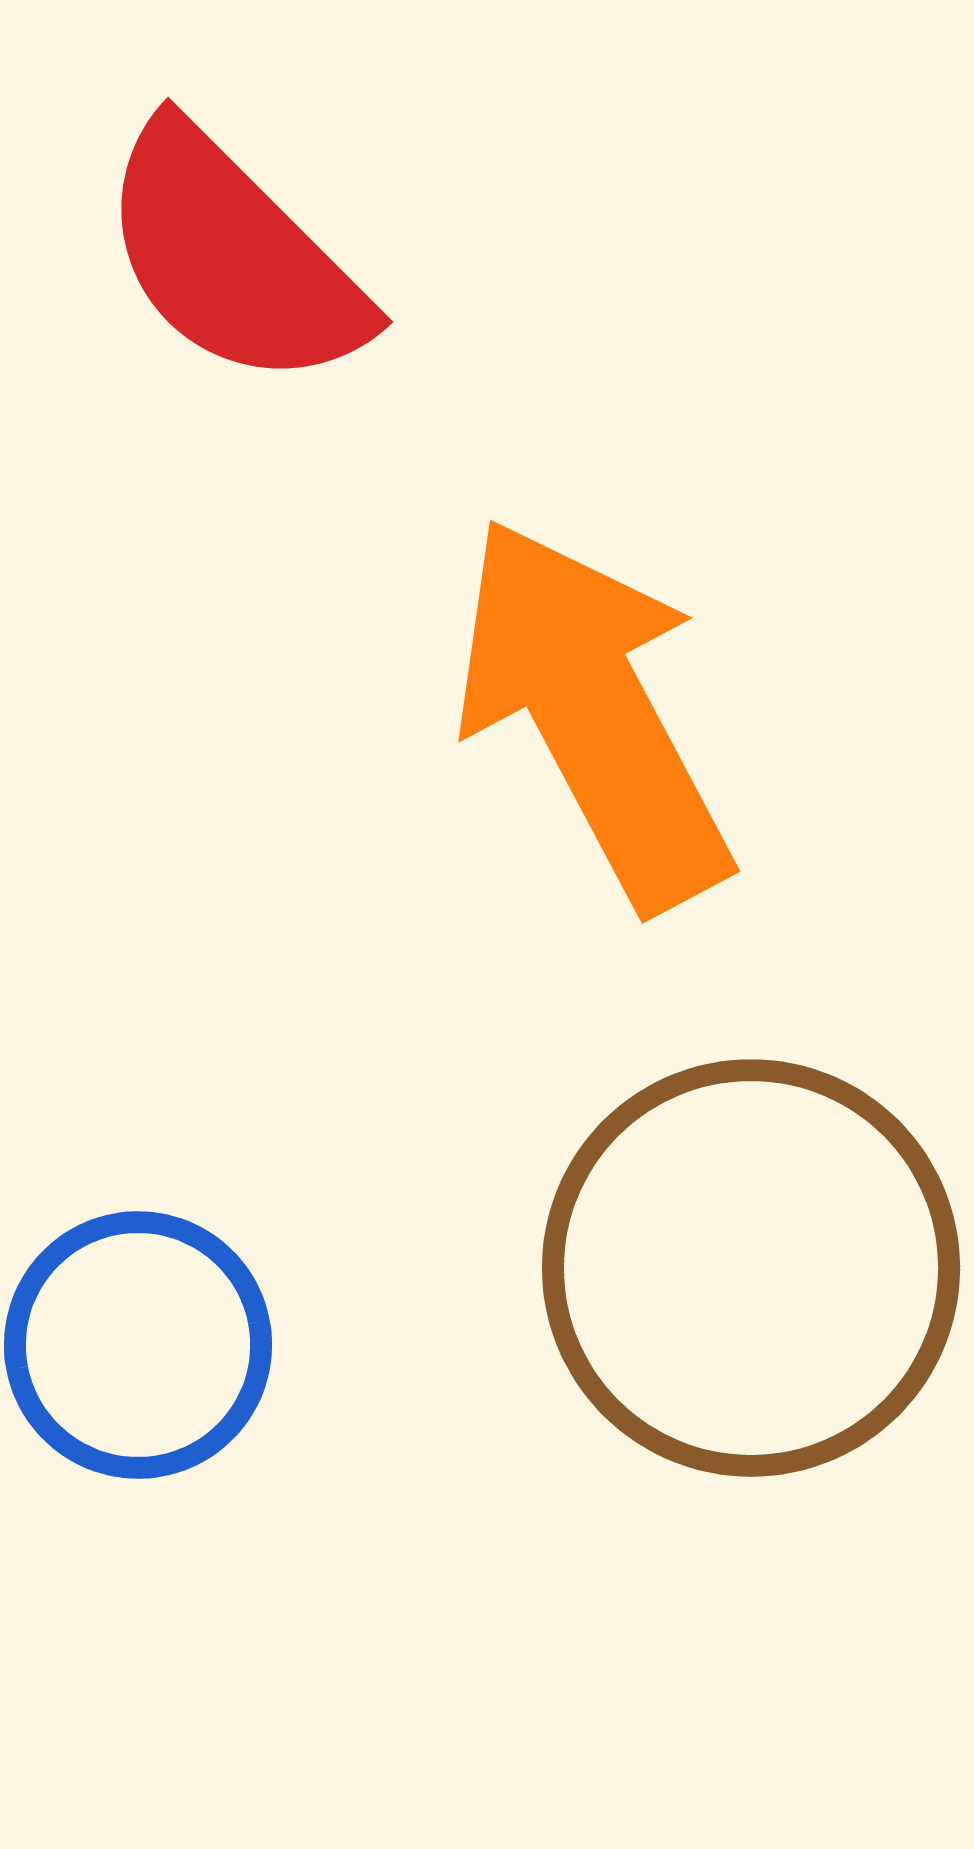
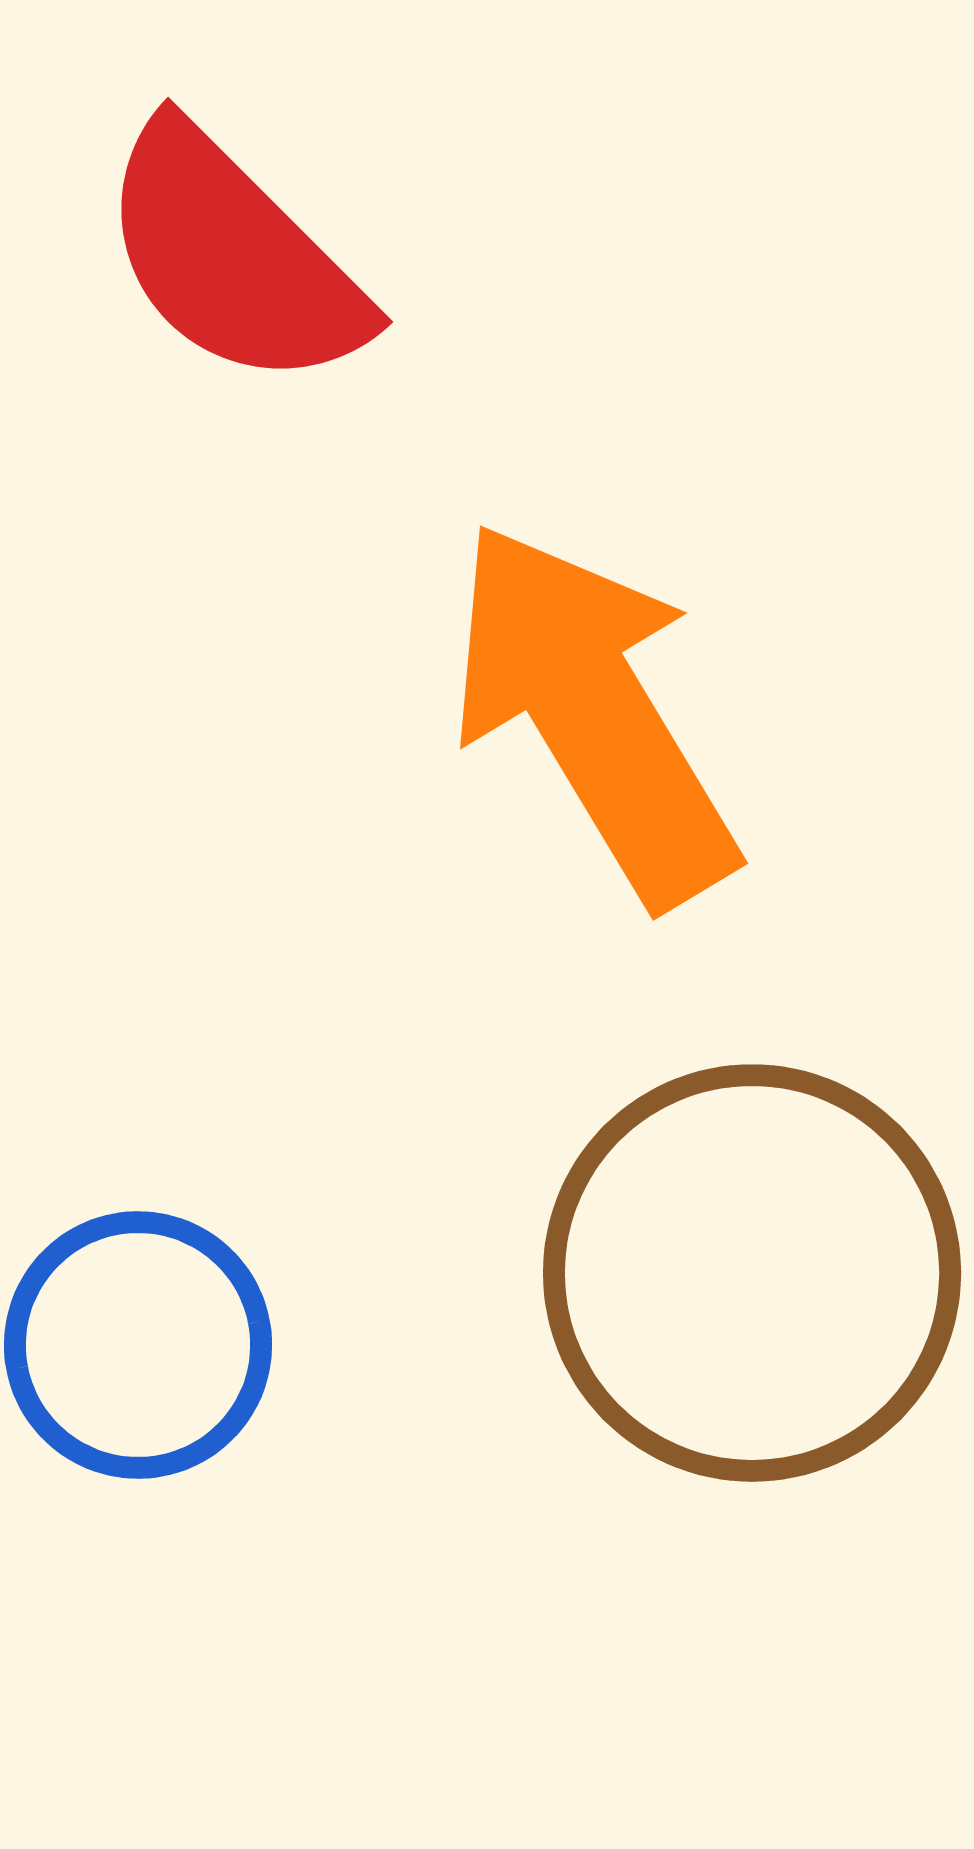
orange arrow: rotated 3 degrees counterclockwise
brown circle: moved 1 px right, 5 px down
